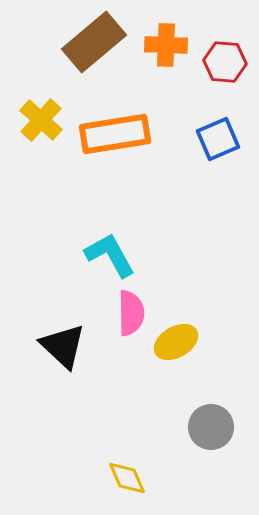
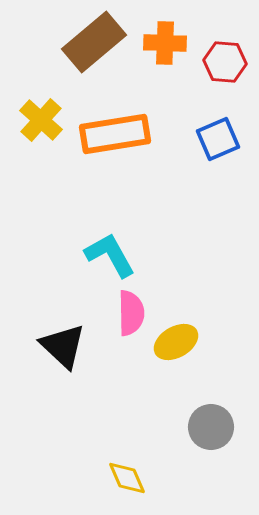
orange cross: moved 1 px left, 2 px up
